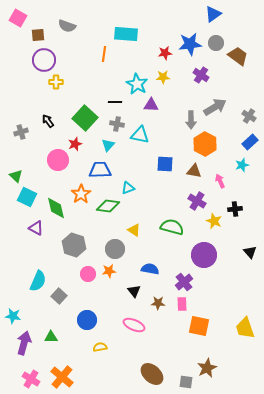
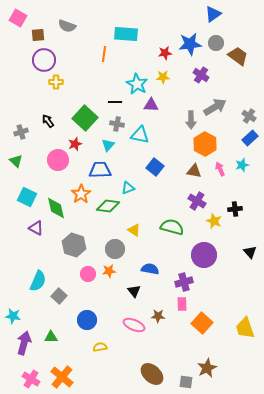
blue rectangle at (250, 142): moved 4 px up
blue square at (165, 164): moved 10 px left, 3 px down; rotated 36 degrees clockwise
green triangle at (16, 176): moved 15 px up
pink arrow at (220, 181): moved 12 px up
purple cross at (184, 282): rotated 24 degrees clockwise
brown star at (158, 303): moved 13 px down
orange square at (199, 326): moved 3 px right, 3 px up; rotated 30 degrees clockwise
